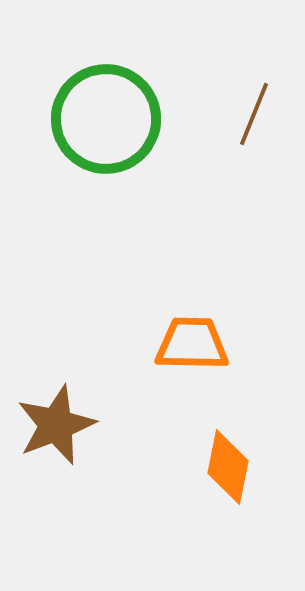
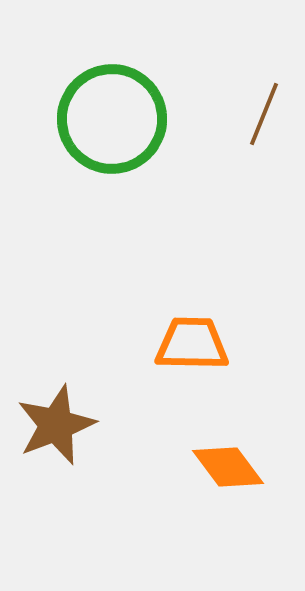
brown line: moved 10 px right
green circle: moved 6 px right
orange diamond: rotated 48 degrees counterclockwise
